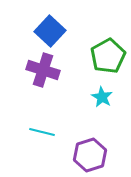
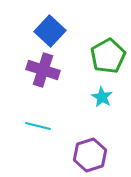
cyan line: moved 4 px left, 6 px up
